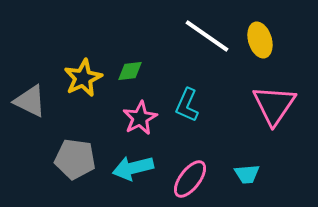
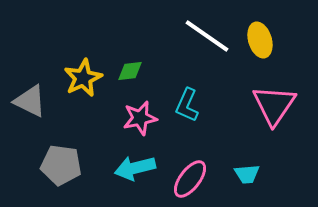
pink star: rotated 16 degrees clockwise
gray pentagon: moved 14 px left, 6 px down
cyan arrow: moved 2 px right
